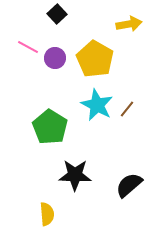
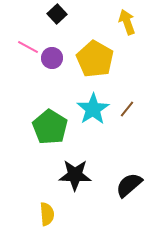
yellow arrow: moved 2 px left, 2 px up; rotated 100 degrees counterclockwise
purple circle: moved 3 px left
cyan star: moved 4 px left, 4 px down; rotated 12 degrees clockwise
